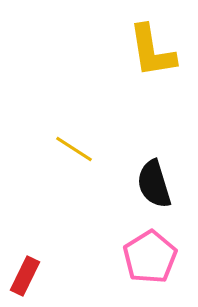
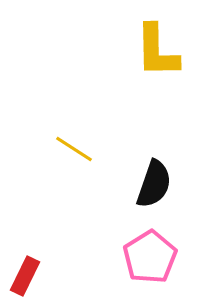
yellow L-shape: moved 5 px right; rotated 8 degrees clockwise
black semicircle: rotated 144 degrees counterclockwise
